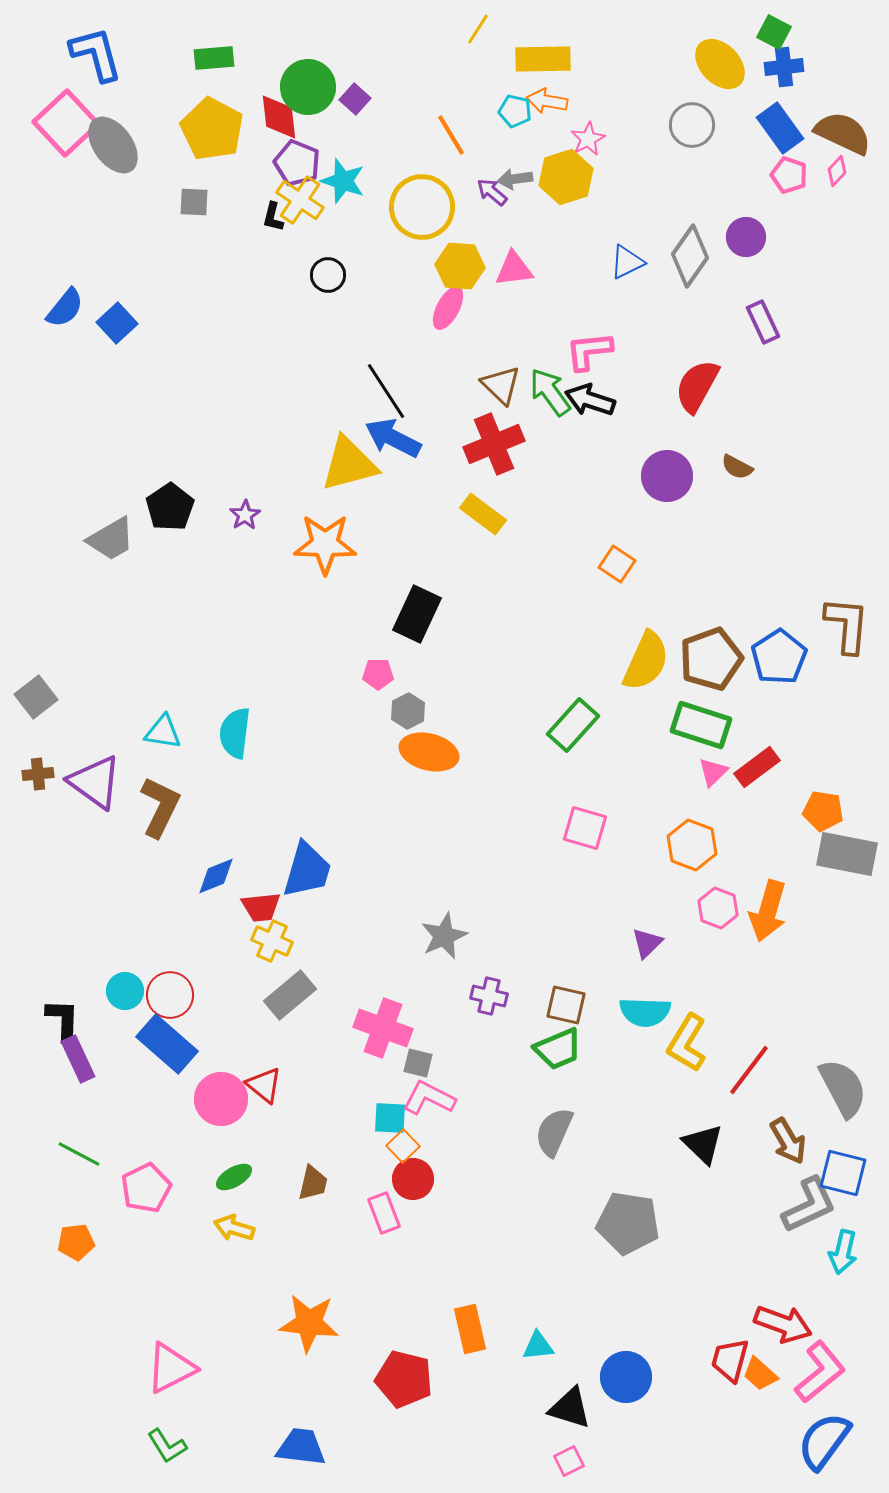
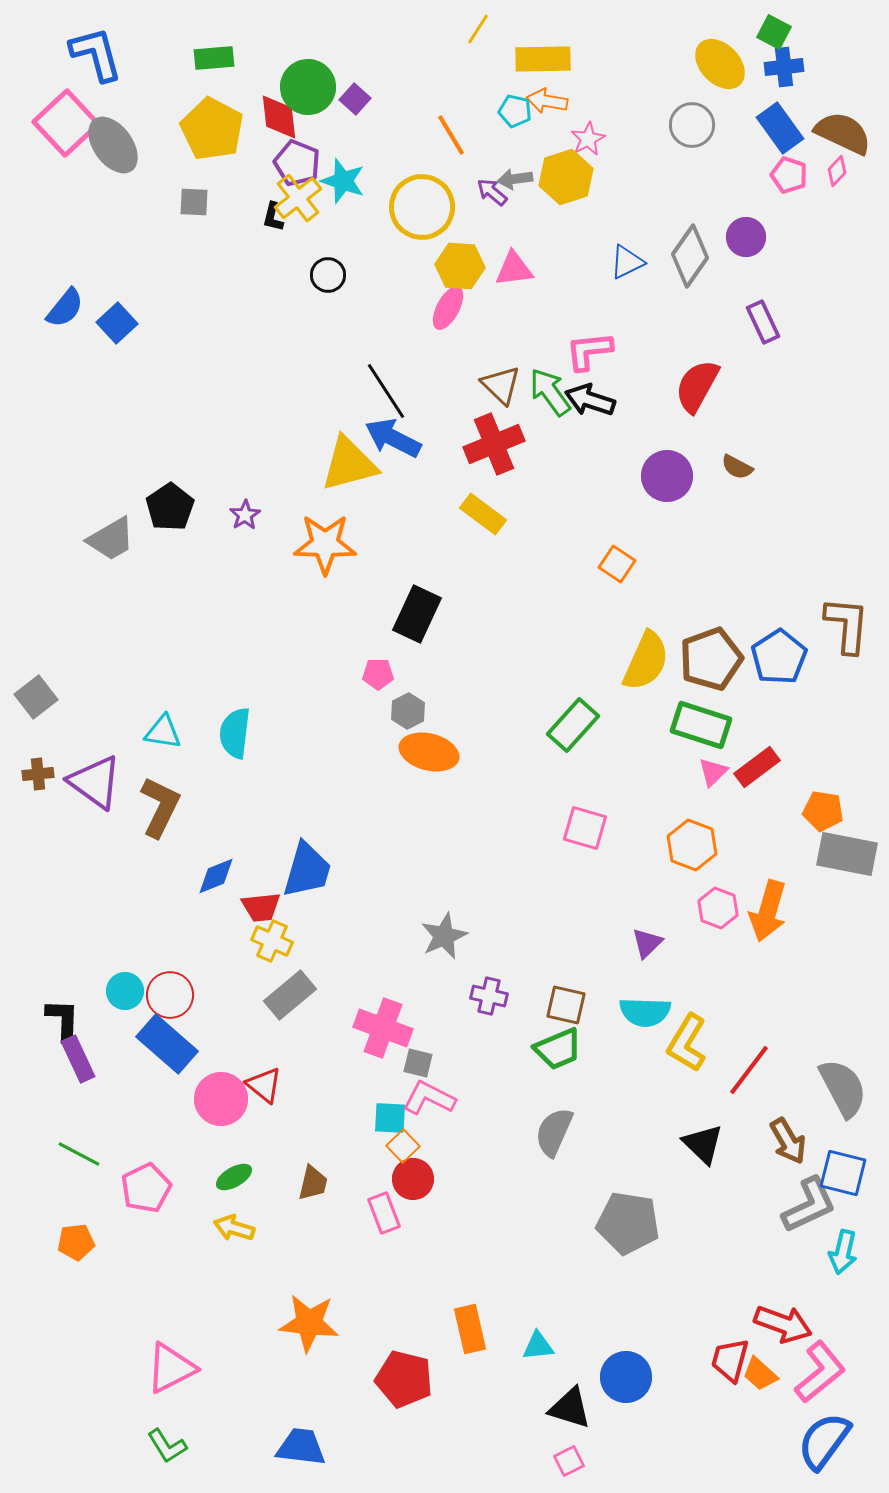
yellow cross at (300, 200): moved 2 px left, 2 px up; rotated 18 degrees clockwise
